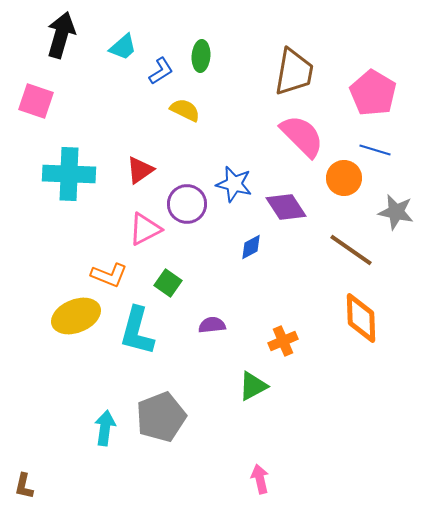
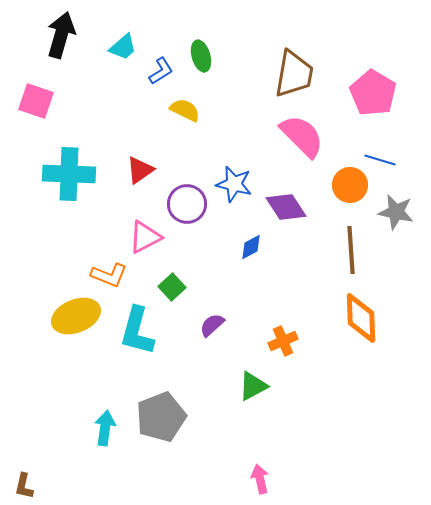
green ellipse: rotated 20 degrees counterclockwise
brown trapezoid: moved 2 px down
blue line: moved 5 px right, 10 px down
orange circle: moved 6 px right, 7 px down
pink triangle: moved 8 px down
brown line: rotated 51 degrees clockwise
green square: moved 4 px right, 4 px down; rotated 12 degrees clockwise
purple semicircle: rotated 36 degrees counterclockwise
